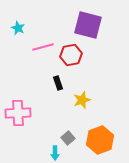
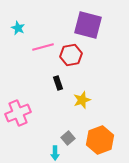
pink cross: rotated 20 degrees counterclockwise
